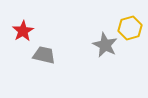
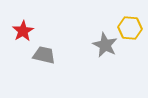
yellow hexagon: rotated 20 degrees clockwise
